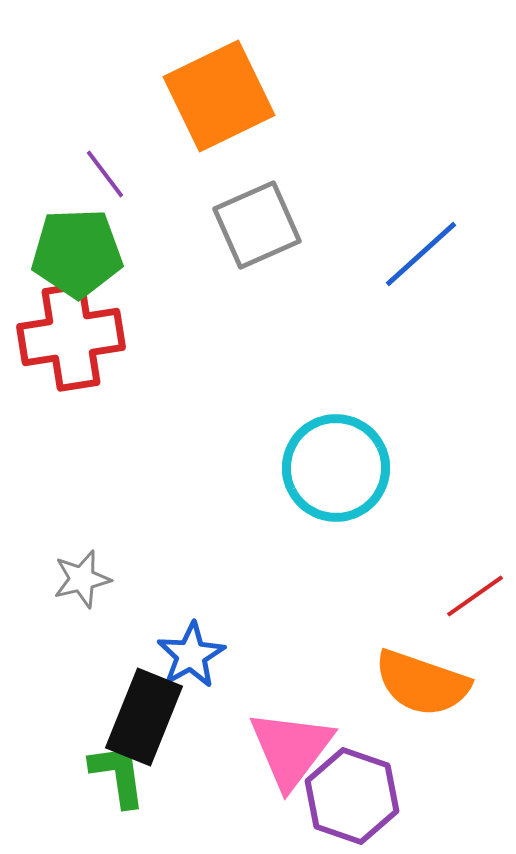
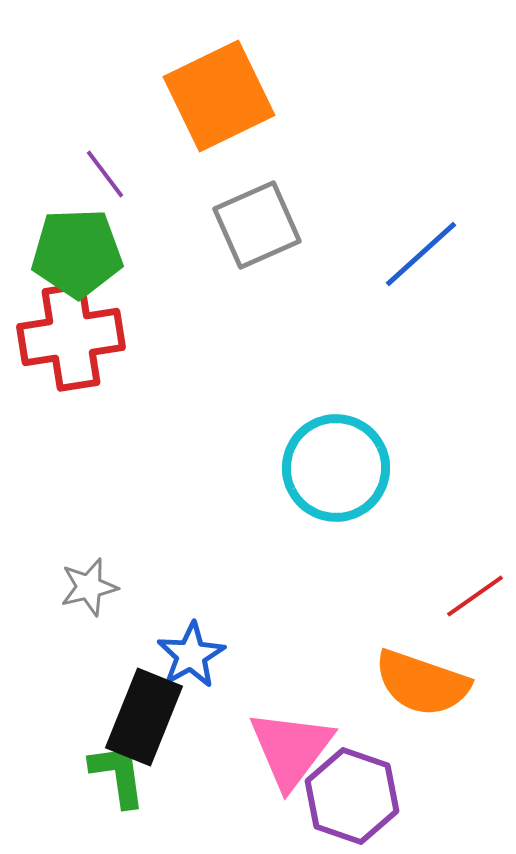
gray star: moved 7 px right, 8 px down
